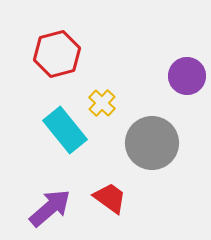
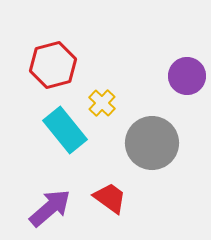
red hexagon: moved 4 px left, 11 px down
